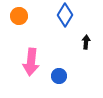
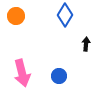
orange circle: moved 3 px left
black arrow: moved 2 px down
pink arrow: moved 9 px left, 11 px down; rotated 20 degrees counterclockwise
